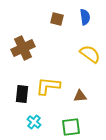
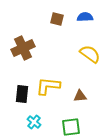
blue semicircle: rotated 84 degrees counterclockwise
